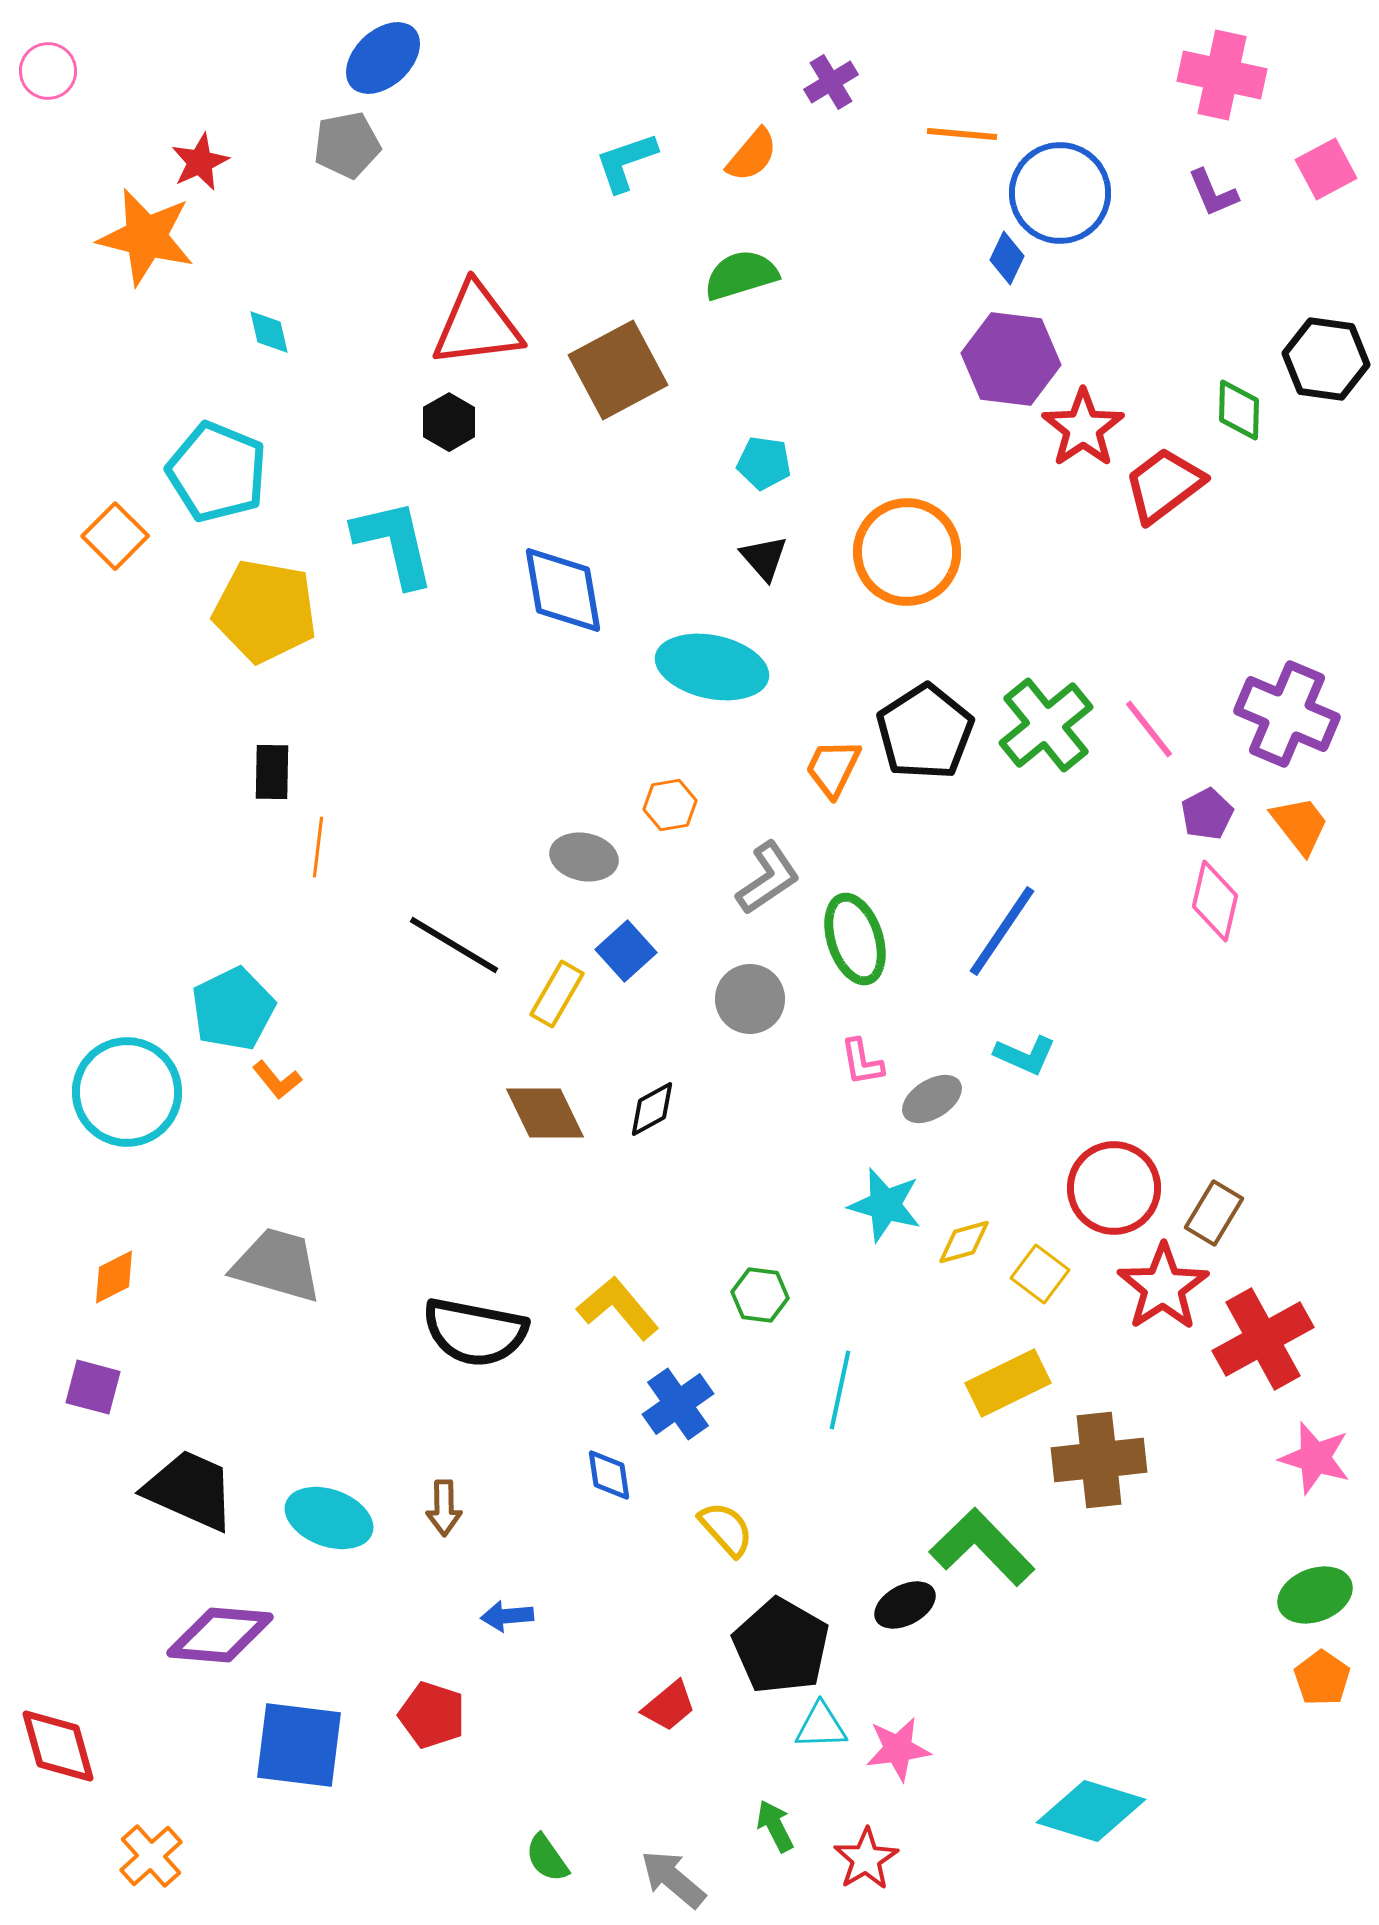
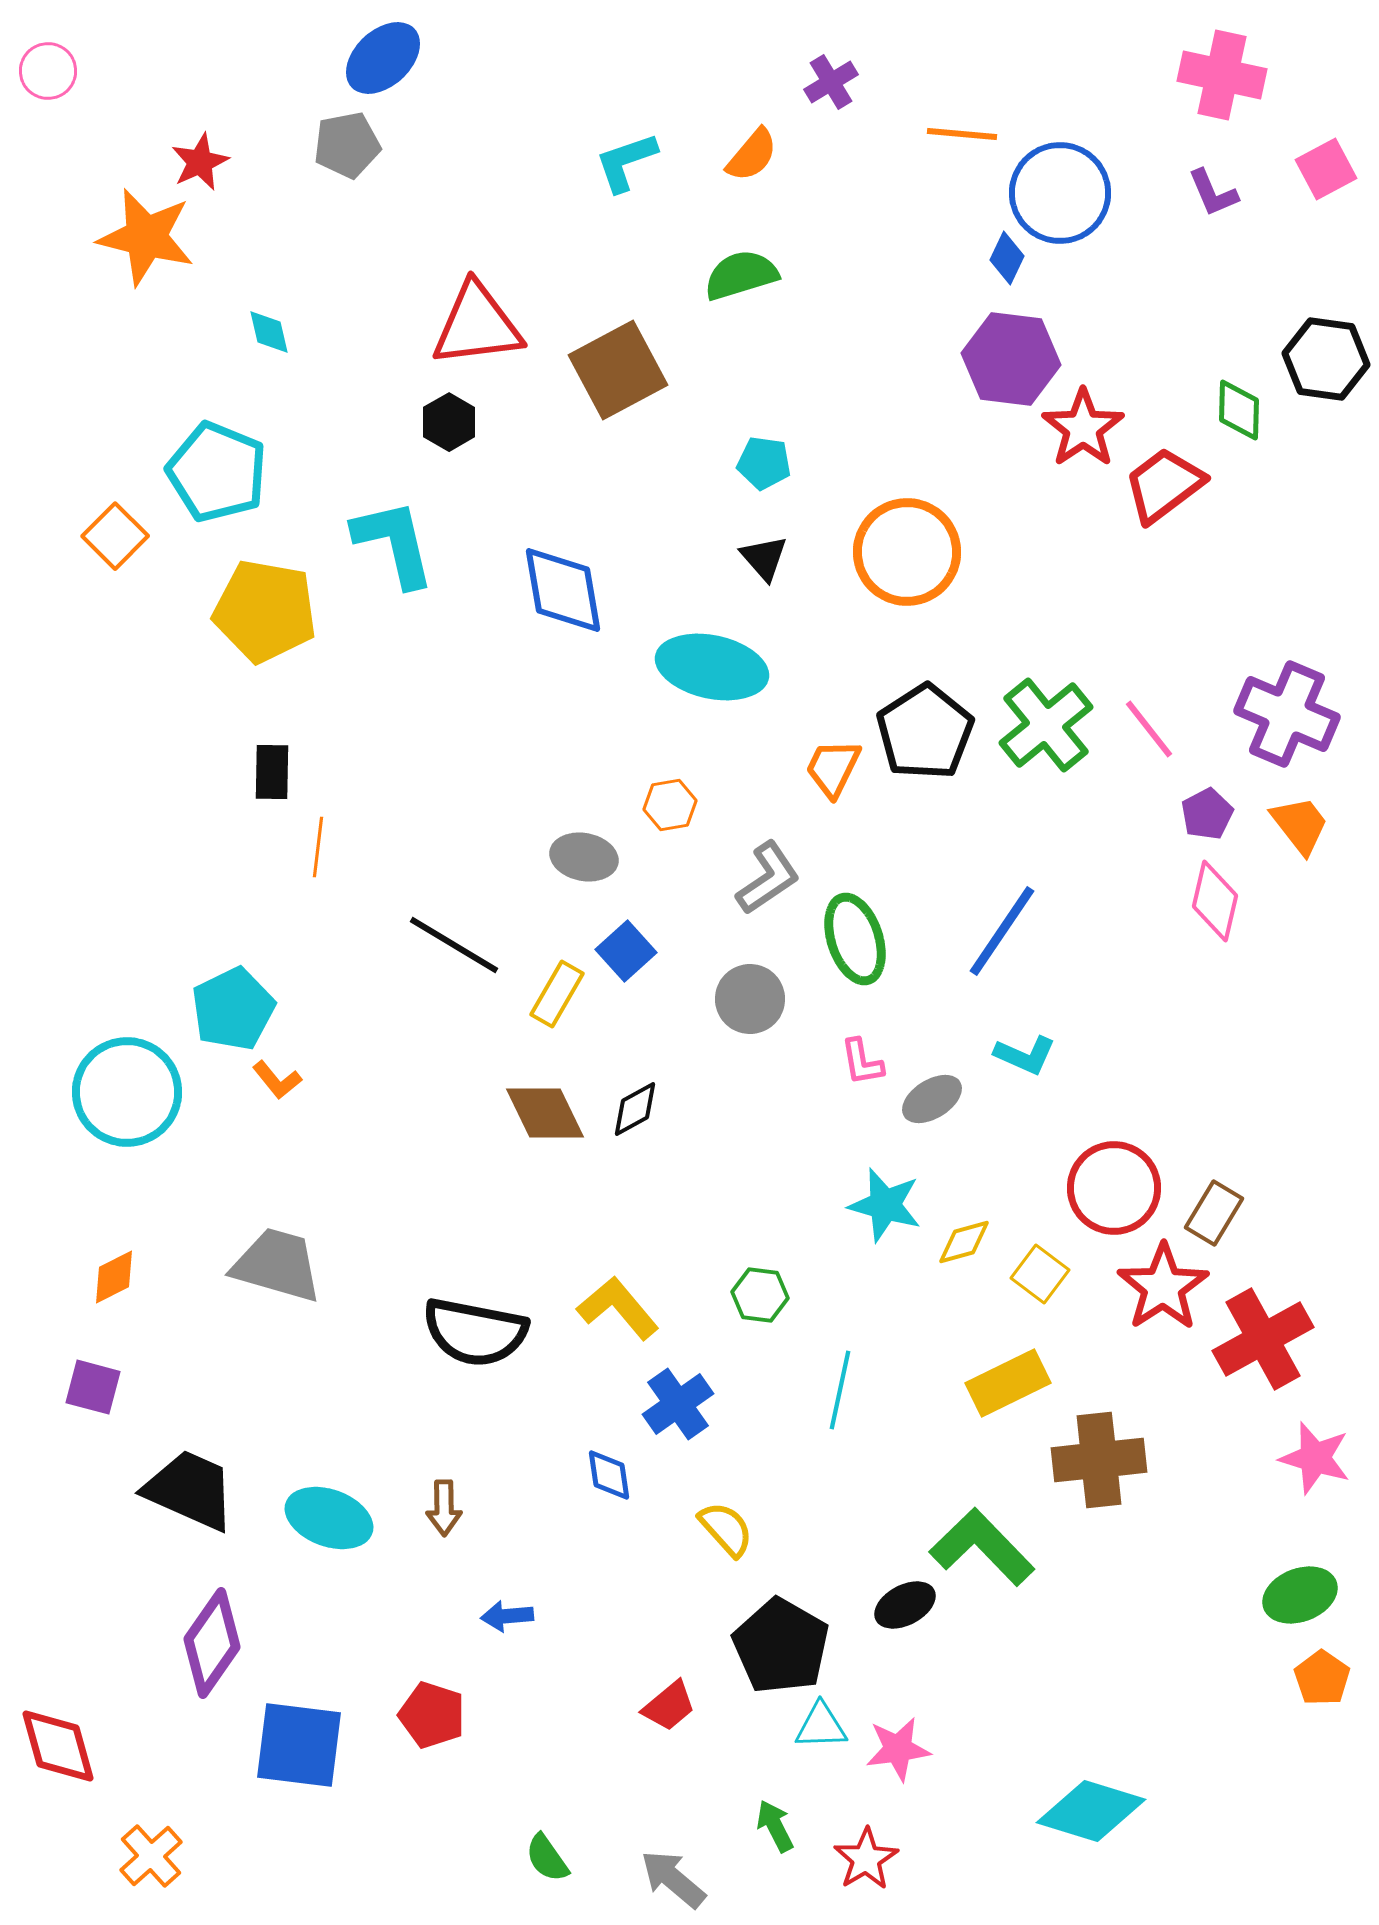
black diamond at (652, 1109): moved 17 px left
green ellipse at (1315, 1595): moved 15 px left
purple diamond at (220, 1635): moved 8 px left, 8 px down; rotated 60 degrees counterclockwise
